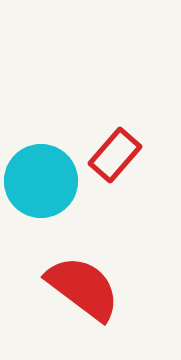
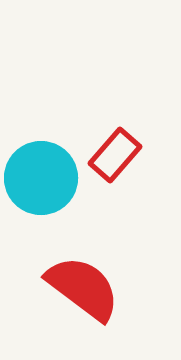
cyan circle: moved 3 px up
